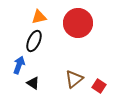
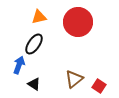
red circle: moved 1 px up
black ellipse: moved 3 px down; rotated 10 degrees clockwise
black triangle: moved 1 px right, 1 px down
